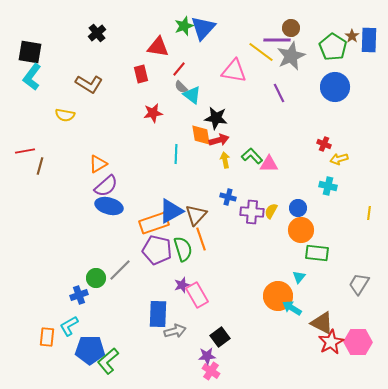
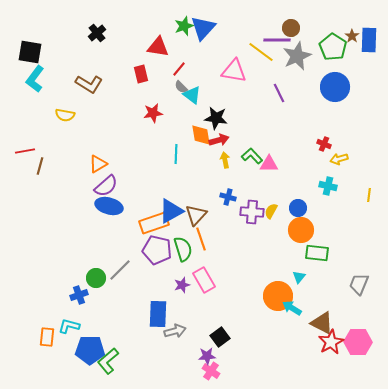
gray star at (291, 56): moved 6 px right
cyan L-shape at (32, 77): moved 3 px right, 2 px down
yellow line at (369, 213): moved 18 px up
gray trapezoid at (359, 284): rotated 10 degrees counterclockwise
pink rectangle at (197, 295): moved 7 px right, 15 px up
cyan L-shape at (69, 326): rotated 45 degrees clockwise
